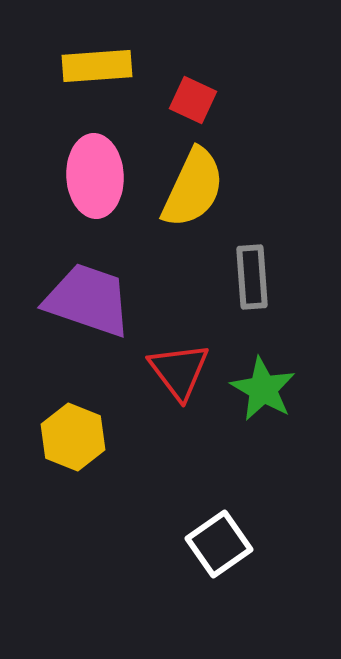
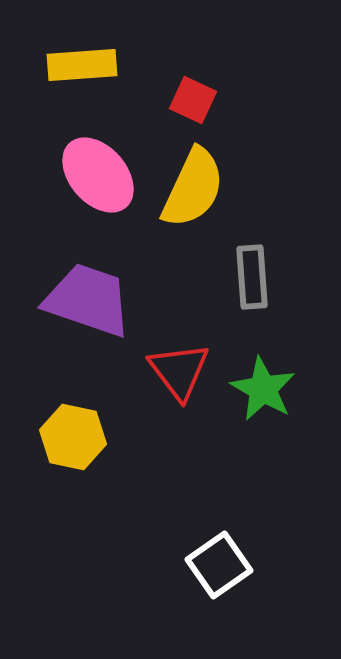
yellow rectangle: moved 15 px left, 1 px up
pink ellipse: moved 3 px right, 1 px up; rotated 38 degrees counterclockwise
yellow hexagon: rotated 10 degrees counterclockwise
white square: moved 21 px down
